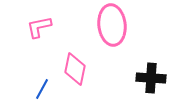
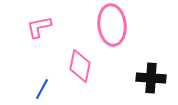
pink diamond: moved 5 px right, 3 px up
